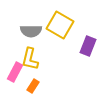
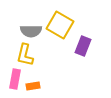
purple rectangle: moved 5 px left
yellow L-shape: moved 5 px left, 4 px up
pink rectangle: moved 7 px down; rotated 18 degrees counterclockwise
orange rectangle: rotated 48 degrees clockwise
